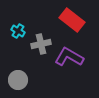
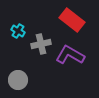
purple L-shape: moved 1 px right, 2 px up
